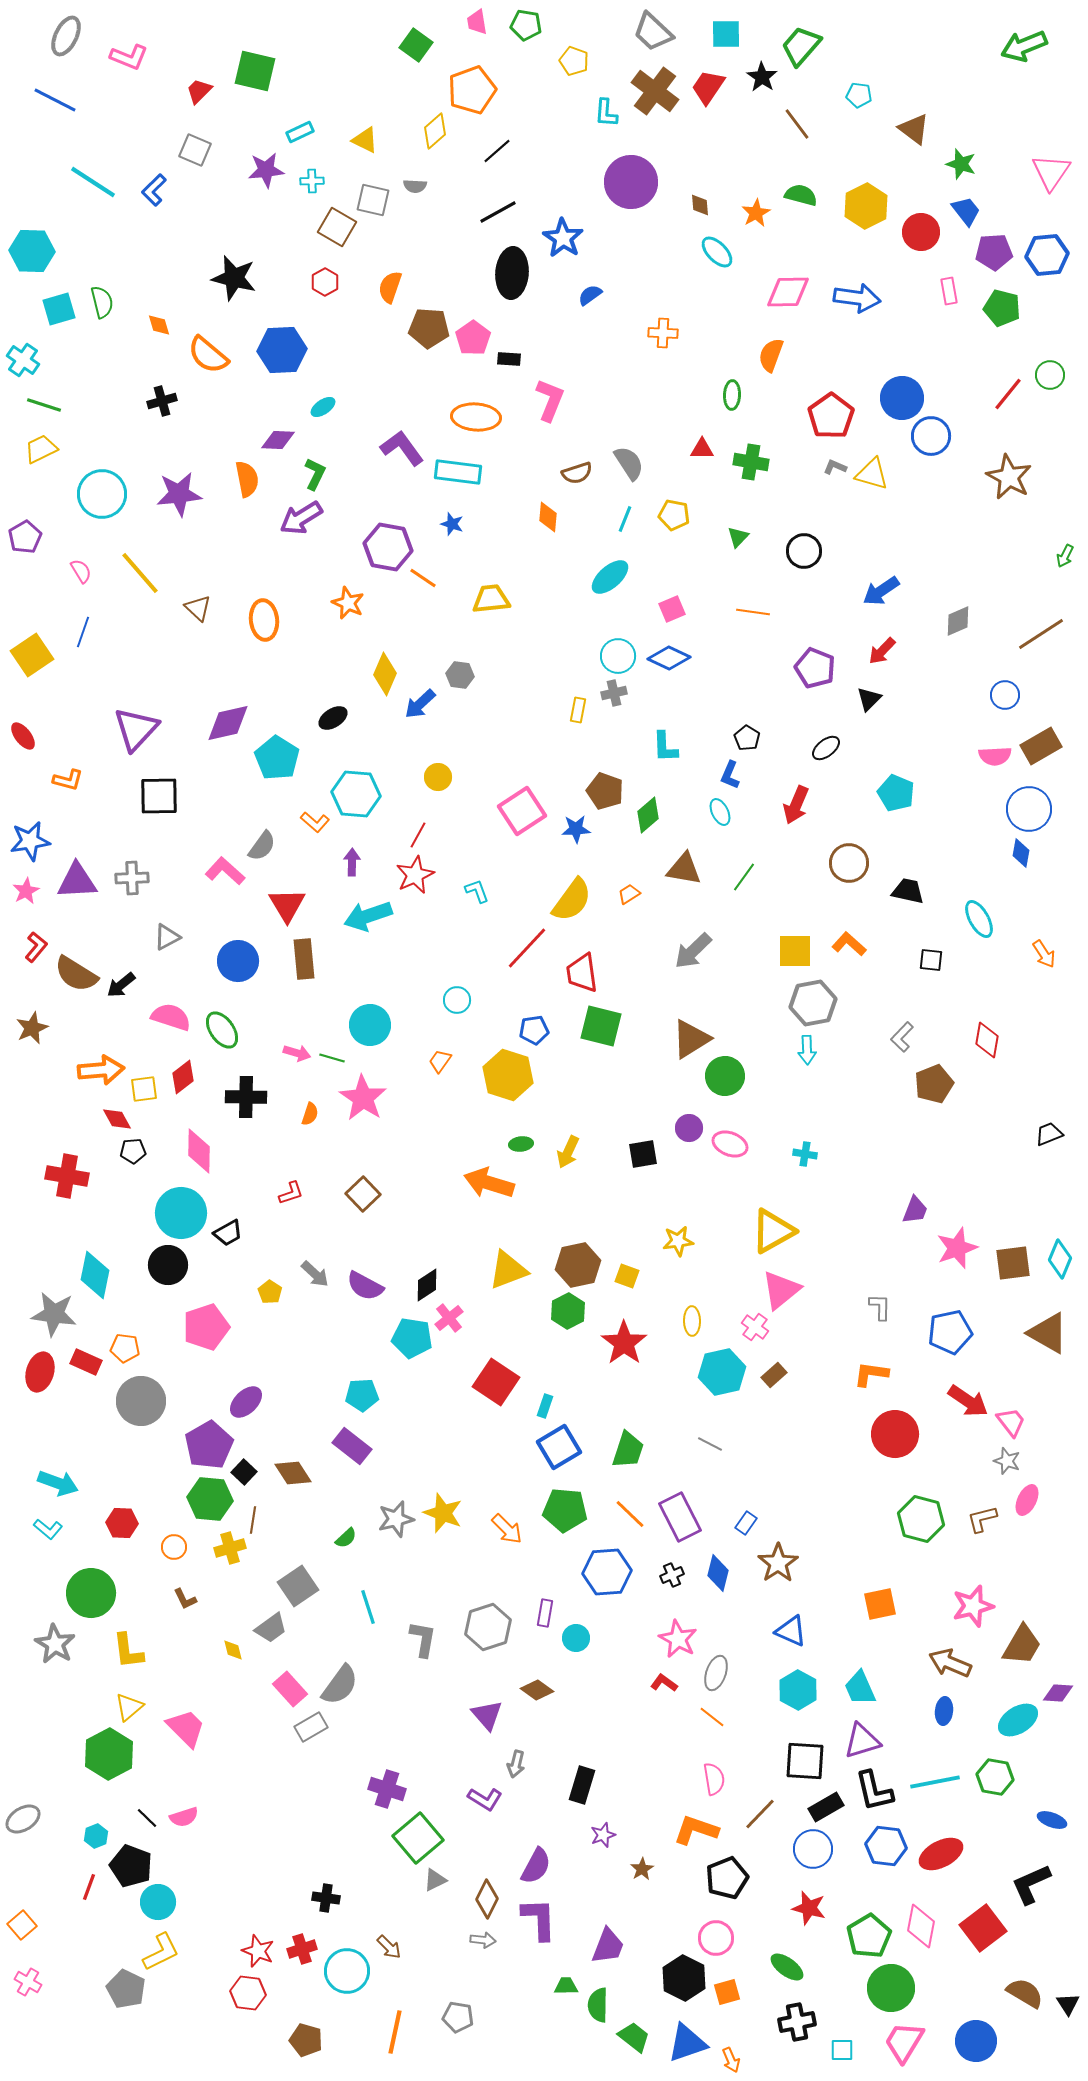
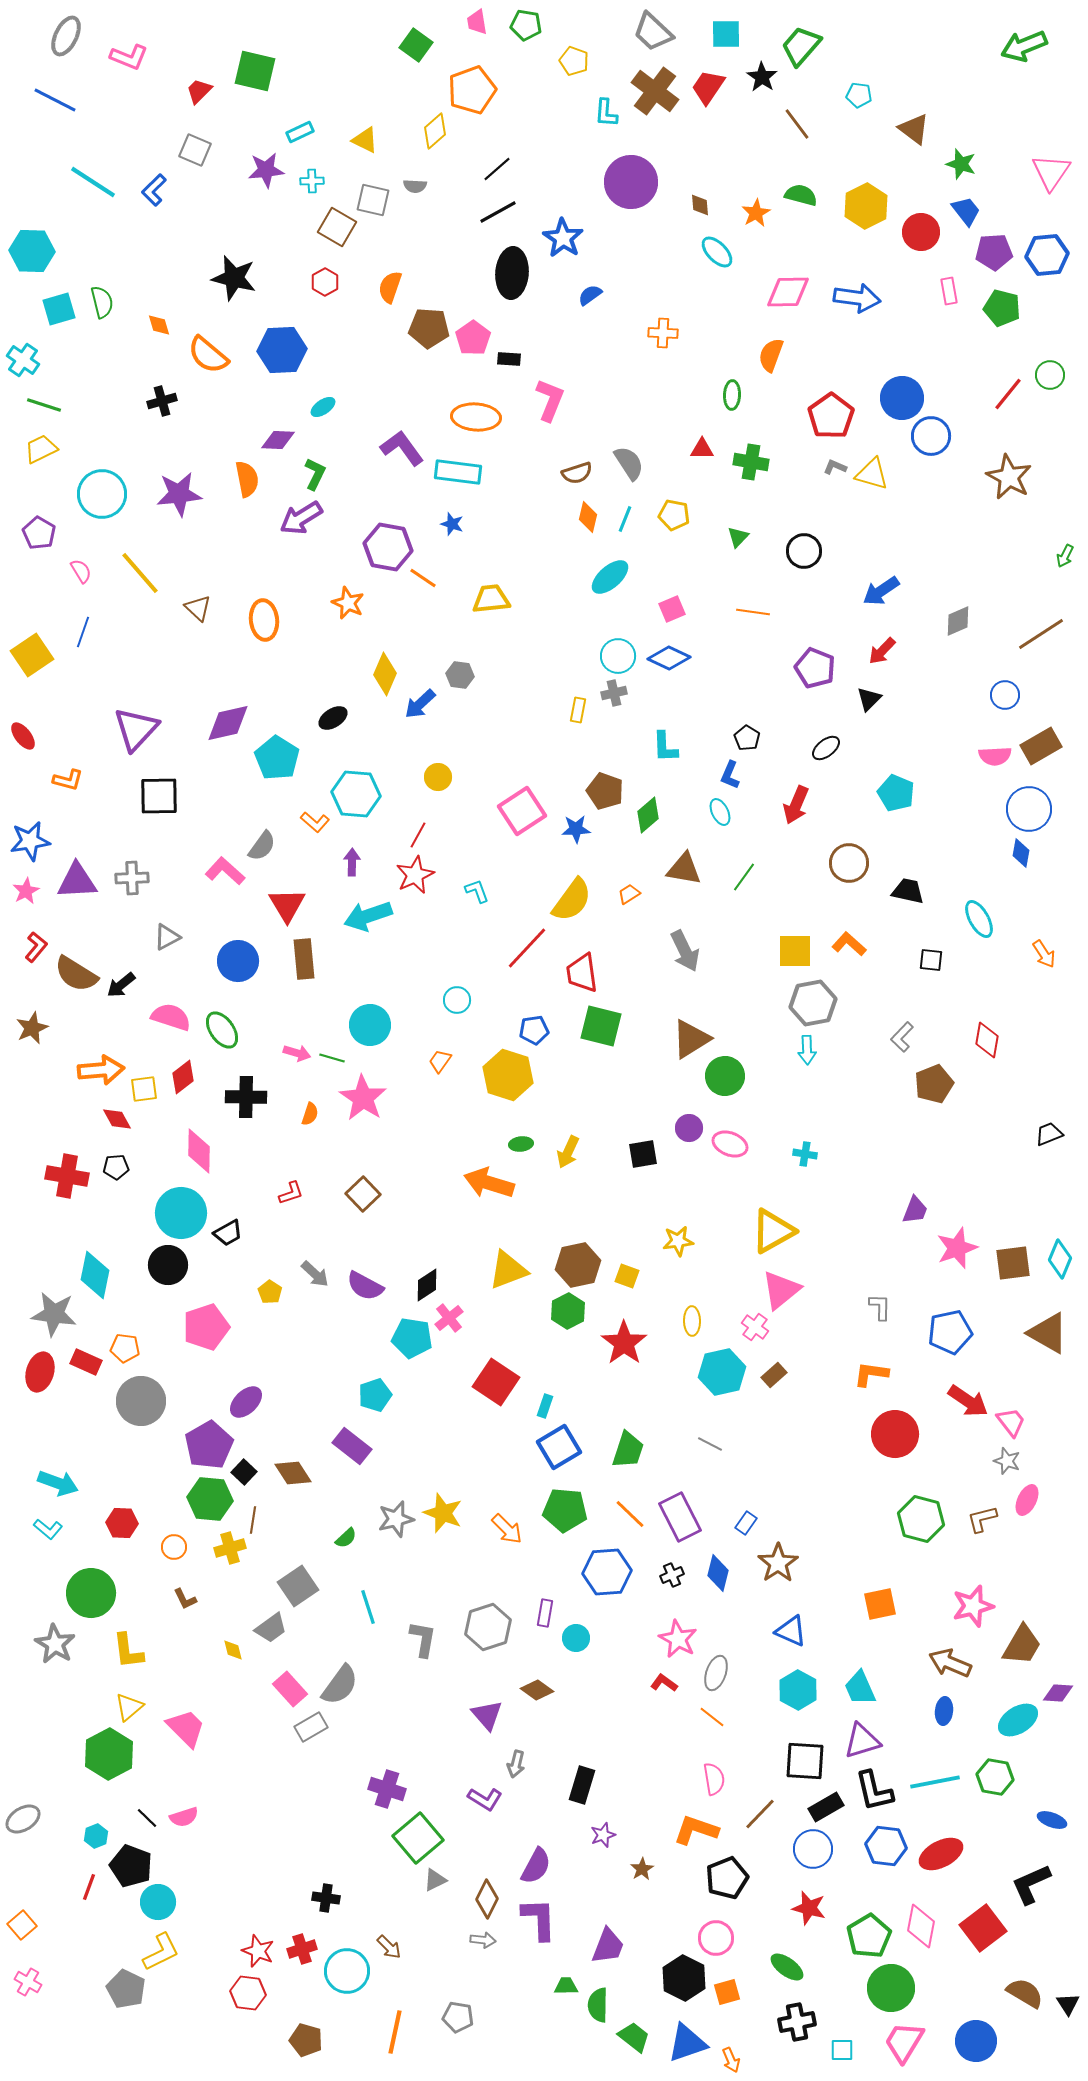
black line at (497, 151): moved 18 px down
orange diamond at (548, 517): moved 40 px right; rotated 8 degrees clockwise
purple pentagon at (25, 537): moved 14 px right, 4 px up; rotated 12 degrees counterclockwise
gray arrow at (693, 951): moved 8 px left; rotated 72 degrees counterclockwise
black pentagon at (133, 1151): moved 17 px left, 16 px down
cyan pentagon at (362, 1395): moved 13 px right; rotated 16 degrees counterclockwise
